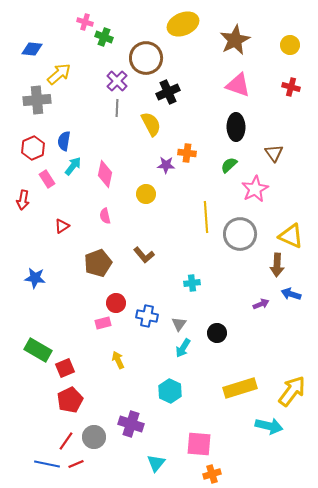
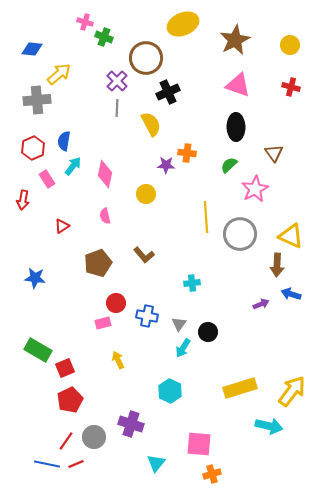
black circle at (217, 333): moved 9 px left, 1 px up
